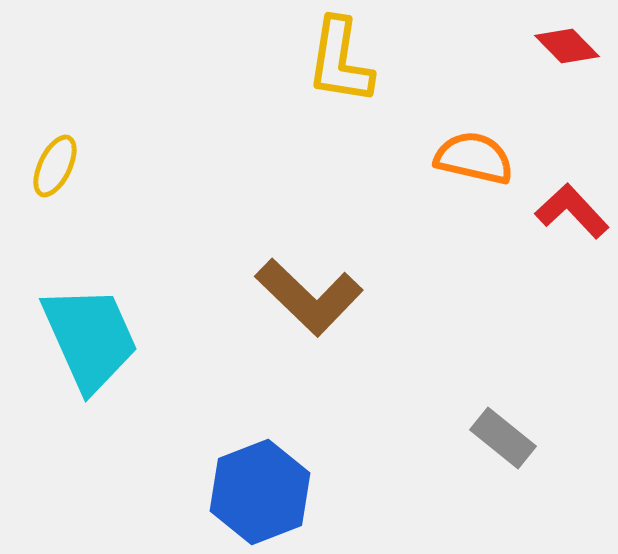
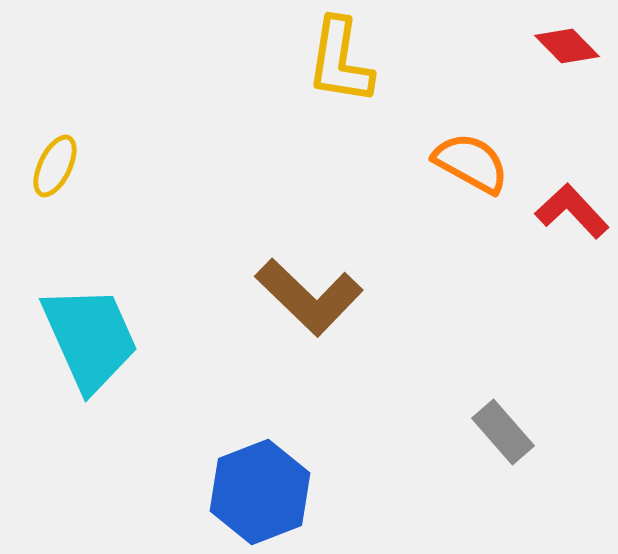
orange semicircle: moved 3 px left, 5 px down; rotated 16 degrees clockwise
gray rectangle: moved 6 px up; rotated 10 degrees clockwise
